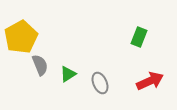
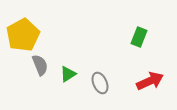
yellow pentagon: moved 2 px right, 2 px up
